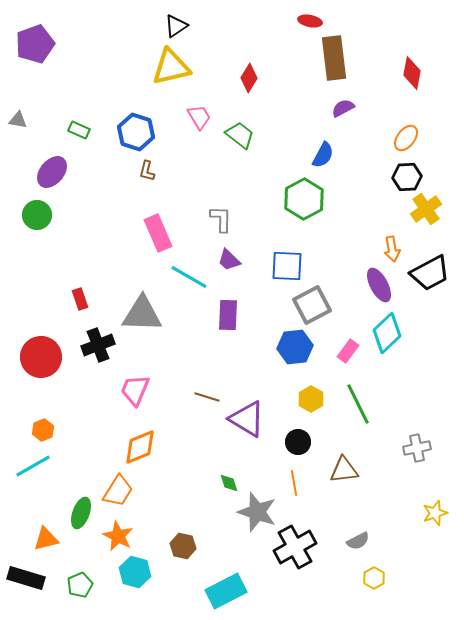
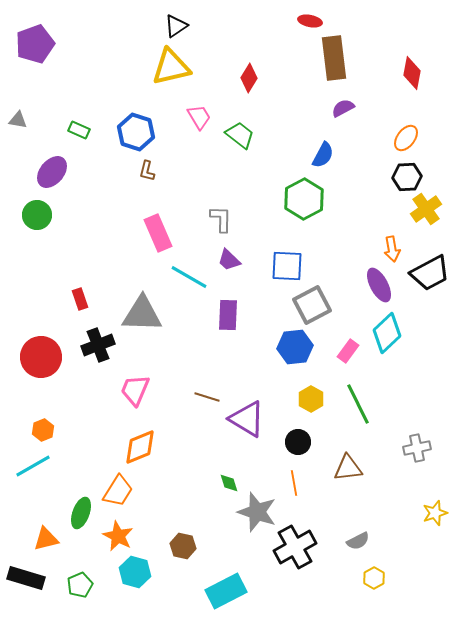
brown triangle at (344, 470): moved 4 px right, 2 px up
